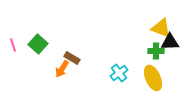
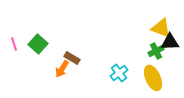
pink line: moved 1 px right, 1 px up
green cross: rotated 28 degrees counterclockwise
